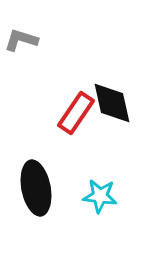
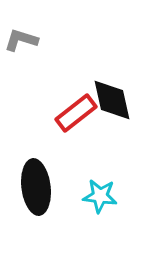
black diamond: moved 3 px up
red rectangle: rotated 18 degrees clockwise
black ellipse: moved 1 px up; rotated 4 degrees clockwise
